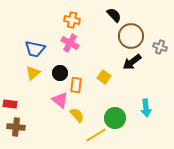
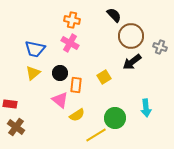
yellow square: rotated 24 degrees clockwise
yellow semicircle: rotated 98 degrees clockwise
brown cross: rotated 30 degrees clockwise
